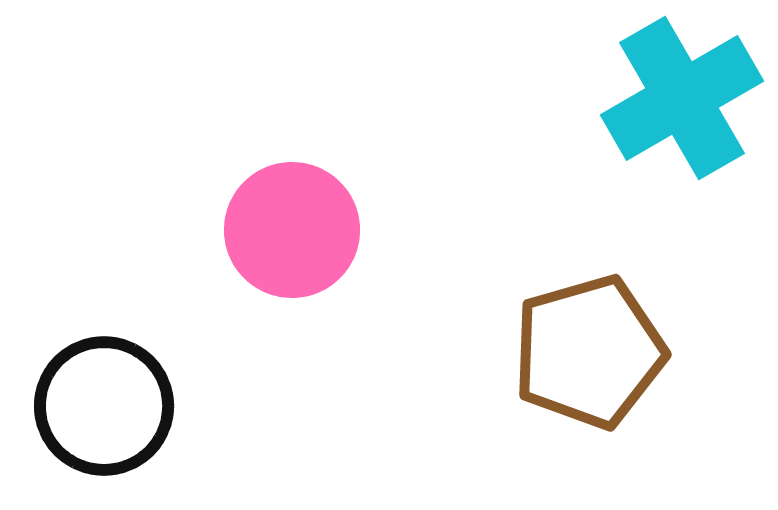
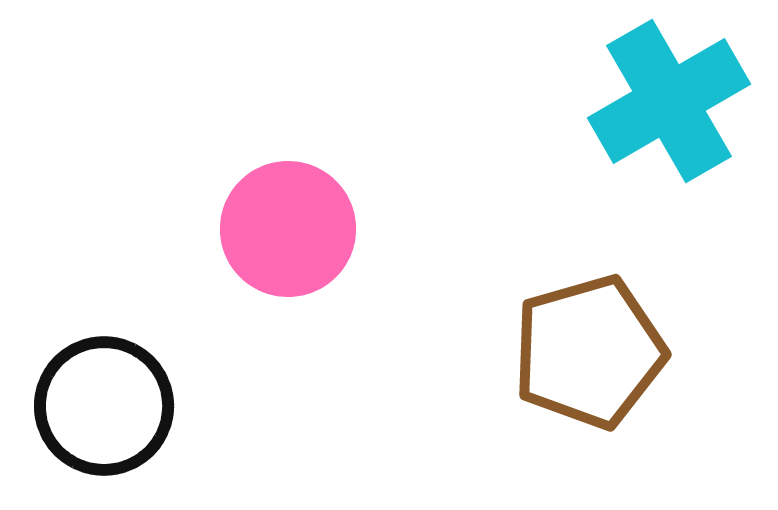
cyan cross: moved 13 px left, 3 px down
pink circle: moved 4 px left, 1 px up
